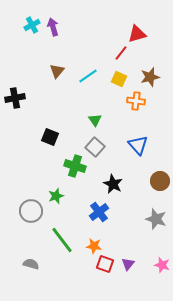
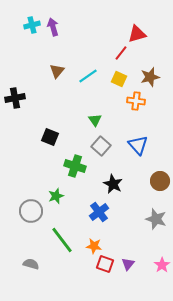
cyan cross: rotated 14 degrees clockwise
gray square: moved 6 px right, 1 px up
pink star: rotated 21 degrees clockwise
